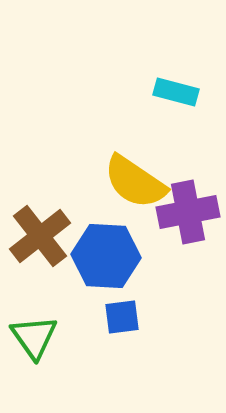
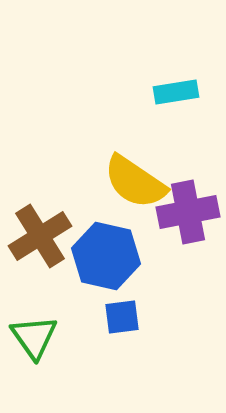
cyan rectangle: rotated 24 degrees counterclockwise
brown cross: rotated 6 degrees clockwise
blue hexagon: rotated 10 degrees clockwise
